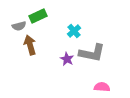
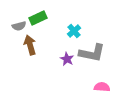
green rectangle: moved 2 px down
